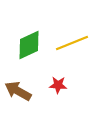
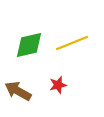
green diamond: rotated 12 degrees clockwise
red star: rotated 18 degrees counterclockwise
